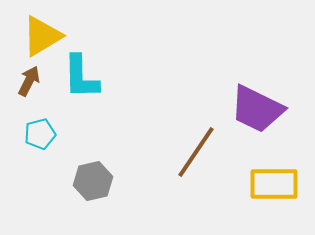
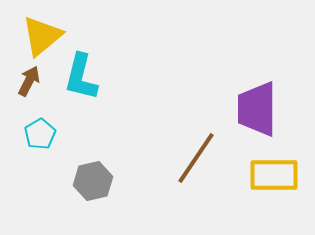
yellow triangle: rotated 9 degrees counterclockwise
cyan L-shape: rotated 15 degrees clockwise
purple trapezoid: rotated 64 degrees clockwise
cyan pentagon: rotated 16 degrees counterclockwise
brown line: moved 6 px down
yellow rectangle: moved 9 px up
